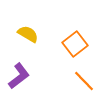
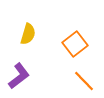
yellow semicircle: rotated 75 degrees clockwise
